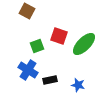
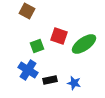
green ellipse: rotated 10 degrees clockwise
blue star: moved 4 px left, 2 px up
